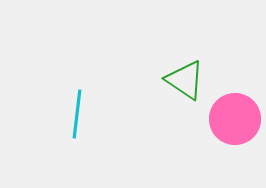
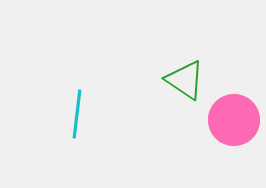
pink circle: moved 1 px left, 1 px down
